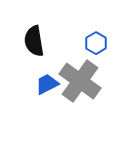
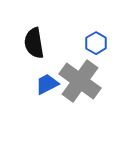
black semicircle: moved 2 px down
